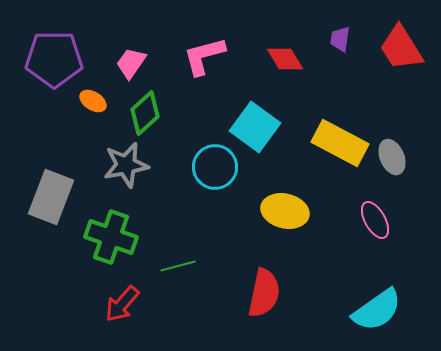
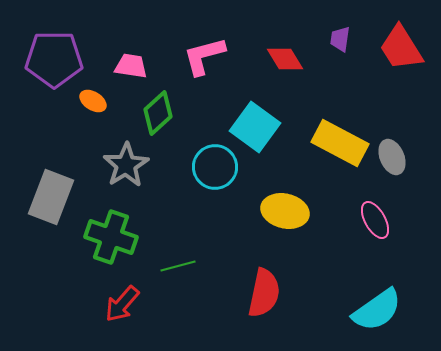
pink trapezoid: moved 3 px down; rotated 64 degrees clockwise
green diamond: moved 13 px right
gray star: rotated 21 degrees counterclockwise
